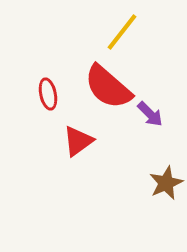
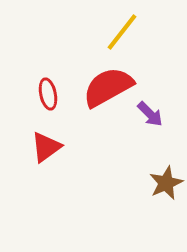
red semicircle: rotated 110 degrees clockwise
red triangle: moved 32 px left, 6 px down
